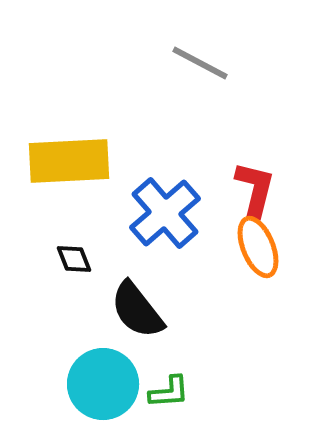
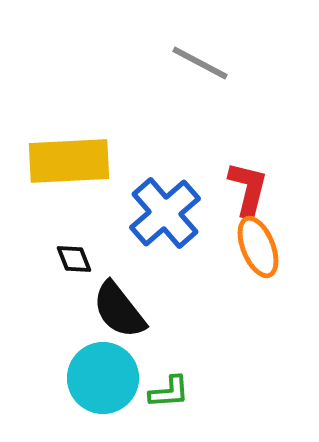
red L-shape: moved 7 px left
black semicircle: moved 18 px left
cyan circle: moved 6 px up
